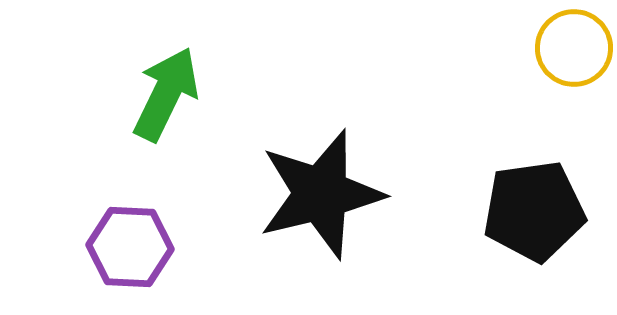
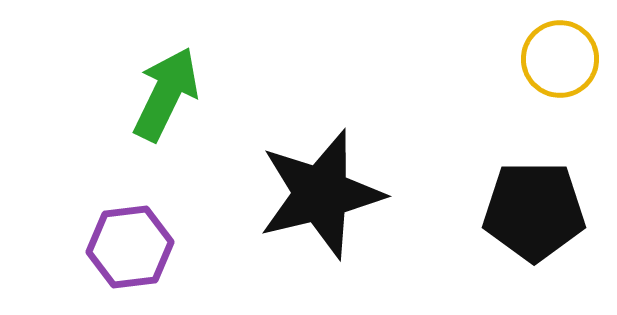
yellow circle: moved 14 px left, 11 px down
black pentagon: rotated 8 degrees clockwise
purple hexagon: rotated 10 degrees counterclockwise
